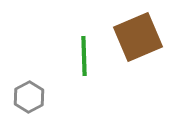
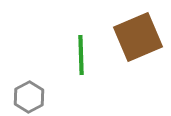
green line: moved 3 px left, 1 px up
